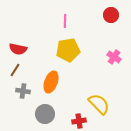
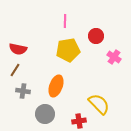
red circle: moved 15 px left, 21 px down
orange ellipse: moved 5 px right, 4 px down
